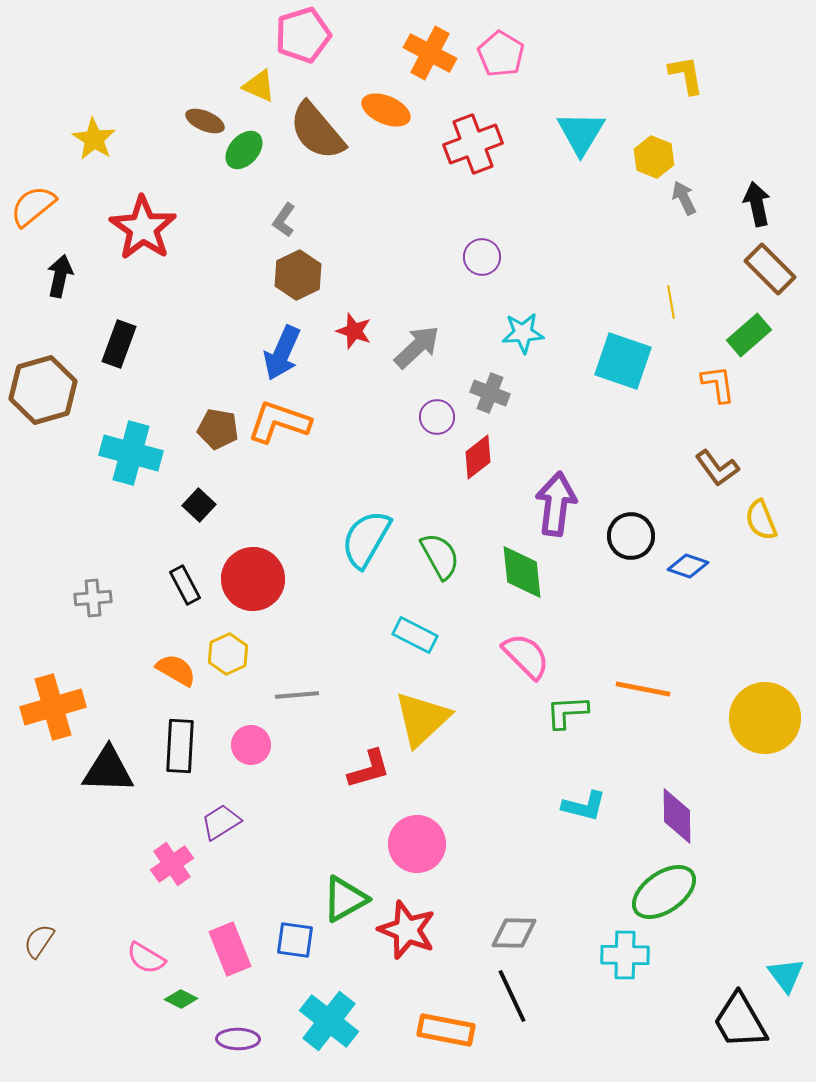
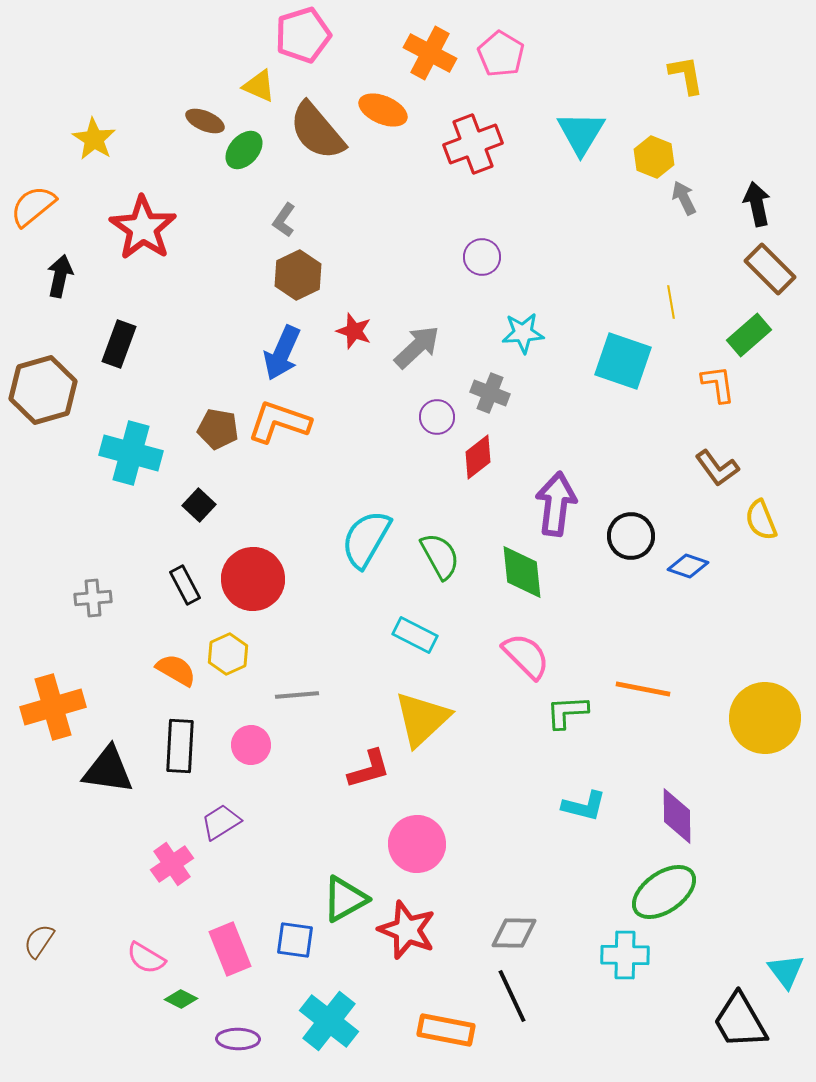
orange ellipse at (386, 110): moved 3 px left
black triangle at (108, 770): rotated 6 degrees clockwise
cyan triangle at (786, 975): moved 4 px up
